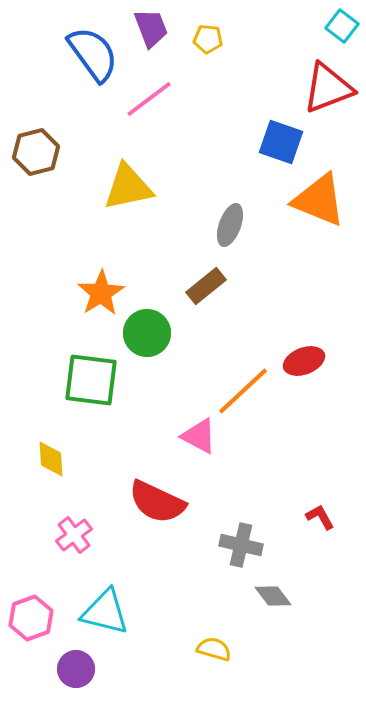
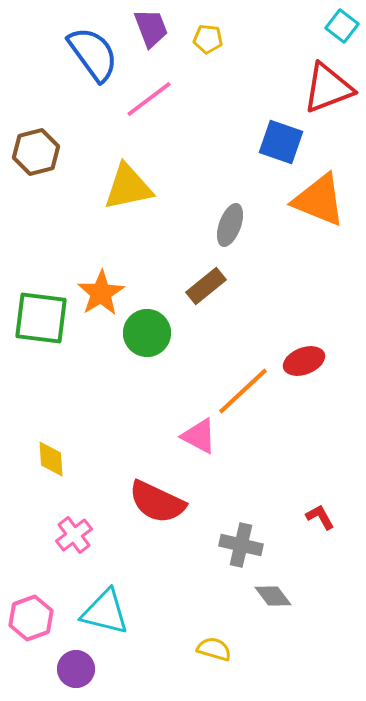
green square: moved 50 px left, 62 px up
